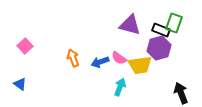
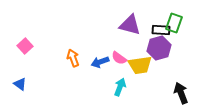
black rectangle: rotated 18 degrees counterclockwise
